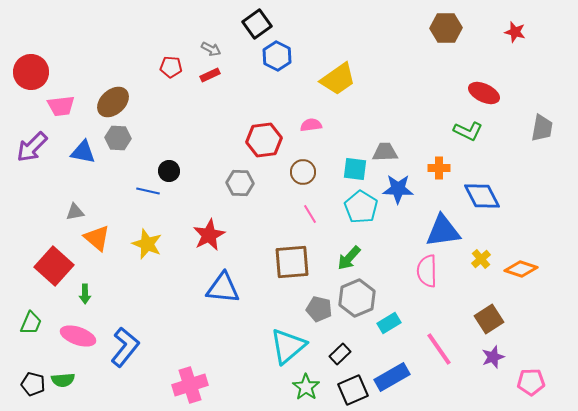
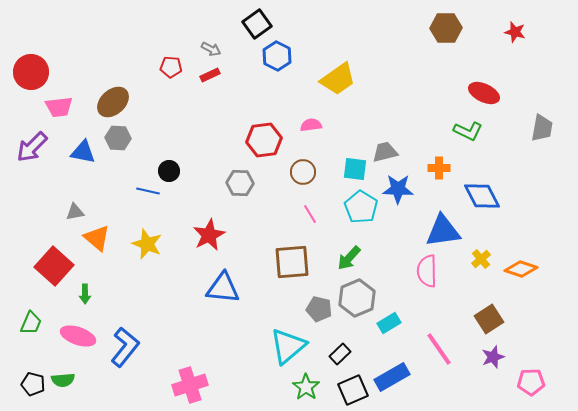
pink trapezoid at (61, 106): moved 2 px left, 1 px down
gray trapezoid at (385, 152): rotated 12 degrees counterclockwise
